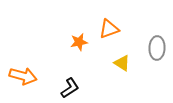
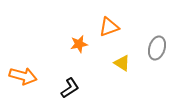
orange triangle: moved 2 px up
orange star: moved 2 px down
gray ellipse: rotated 15 degrees clockwise
